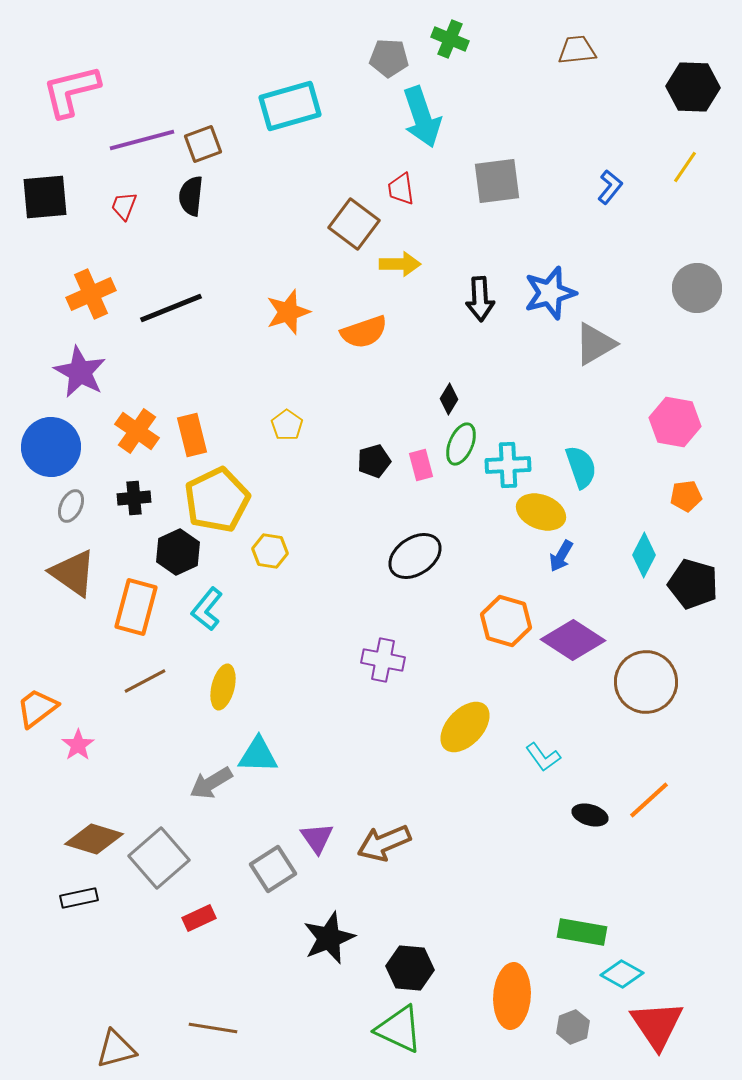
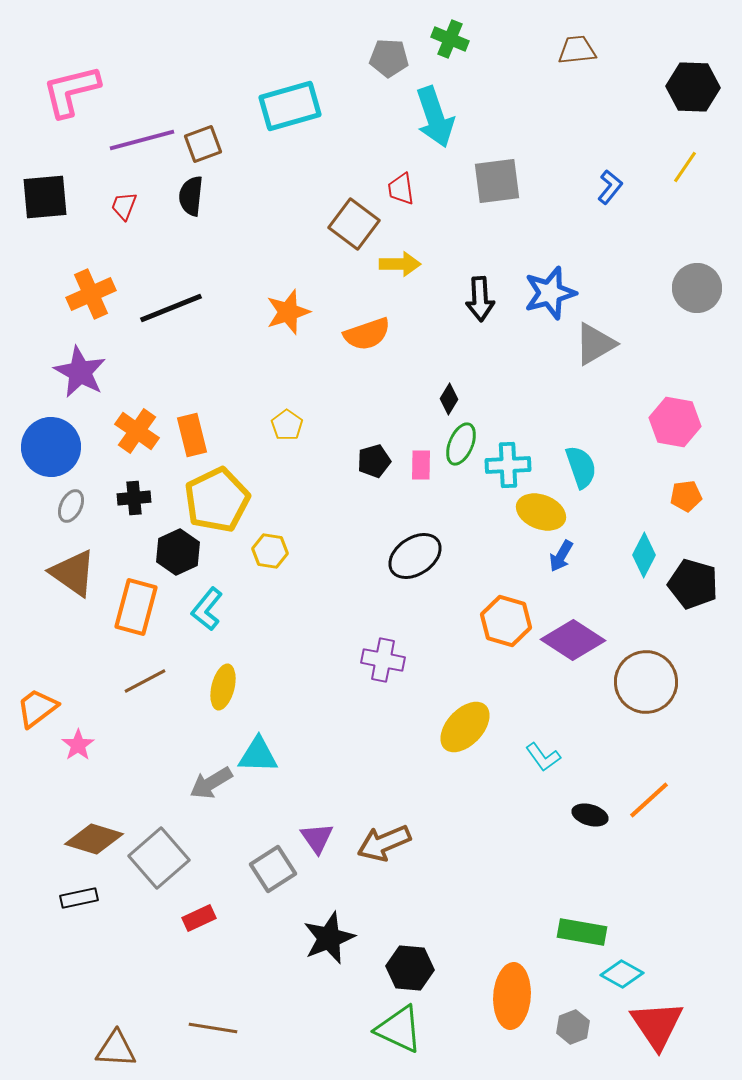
cyan arrow at (422, 117): moved 13 px right
orange semicircle at (364, 332): moved 3 px right, 2 px down
pink rectangle at (421, 465): rotated 16 degrees clockwise
brown triangle at (116, 1049): rotated 18 degrees clockwise
